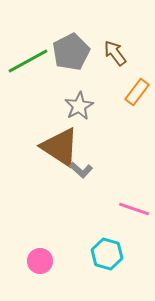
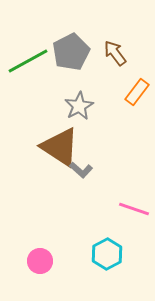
cyan hexagon: rotated 16 degrees clockwise
